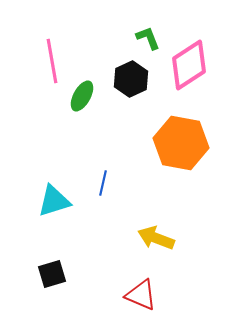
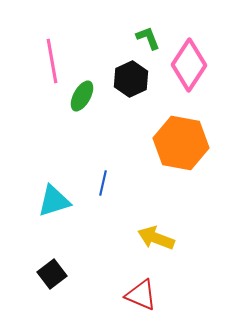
pink diamond: rotated 24 degrees counterclockwise
black square: rotated 20 degrees counterclockwise
